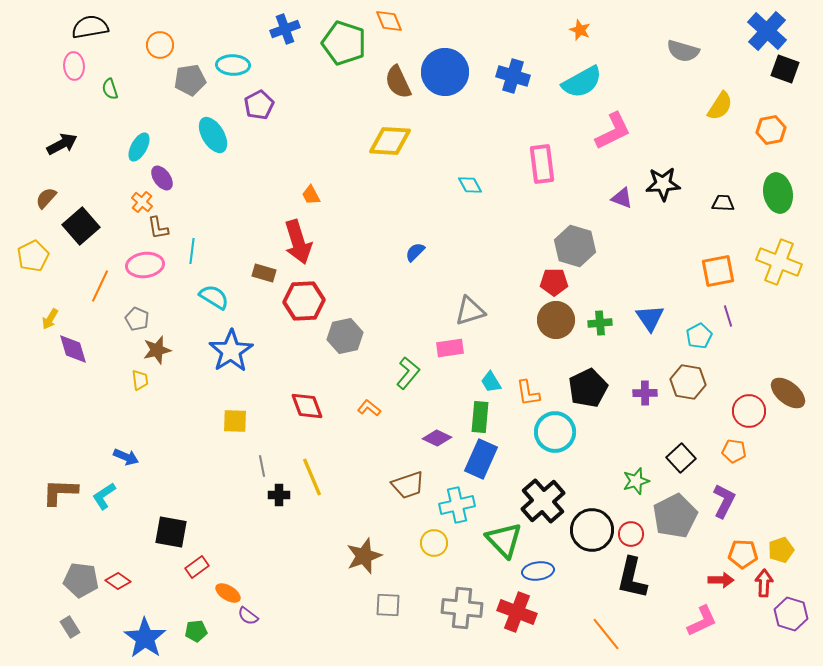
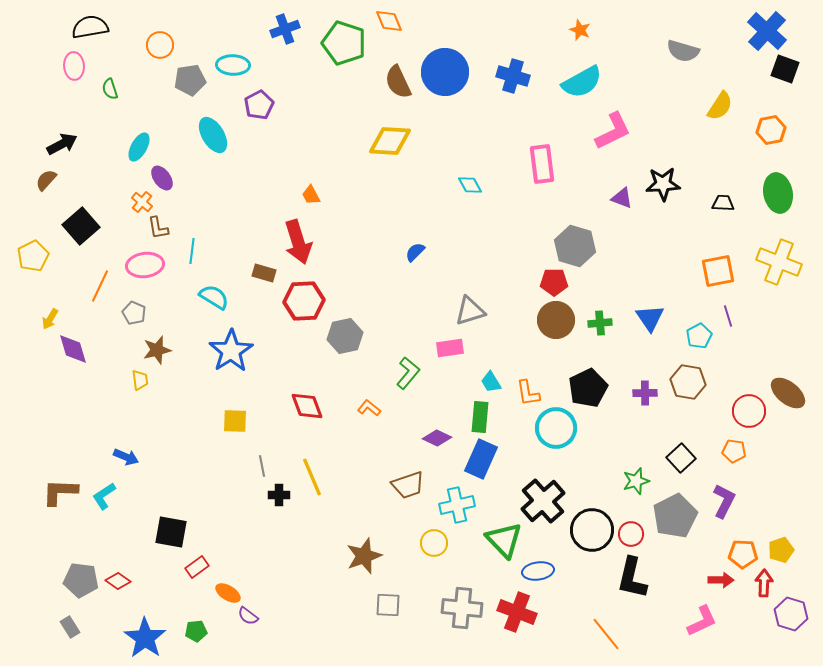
brown semicircle at (46, 198): moved 18 px up
gray pentagon at (137, 319): moved 3 px left, 6 px up
cyan circle at (555, 432): moved 1 px right, 4 px up
